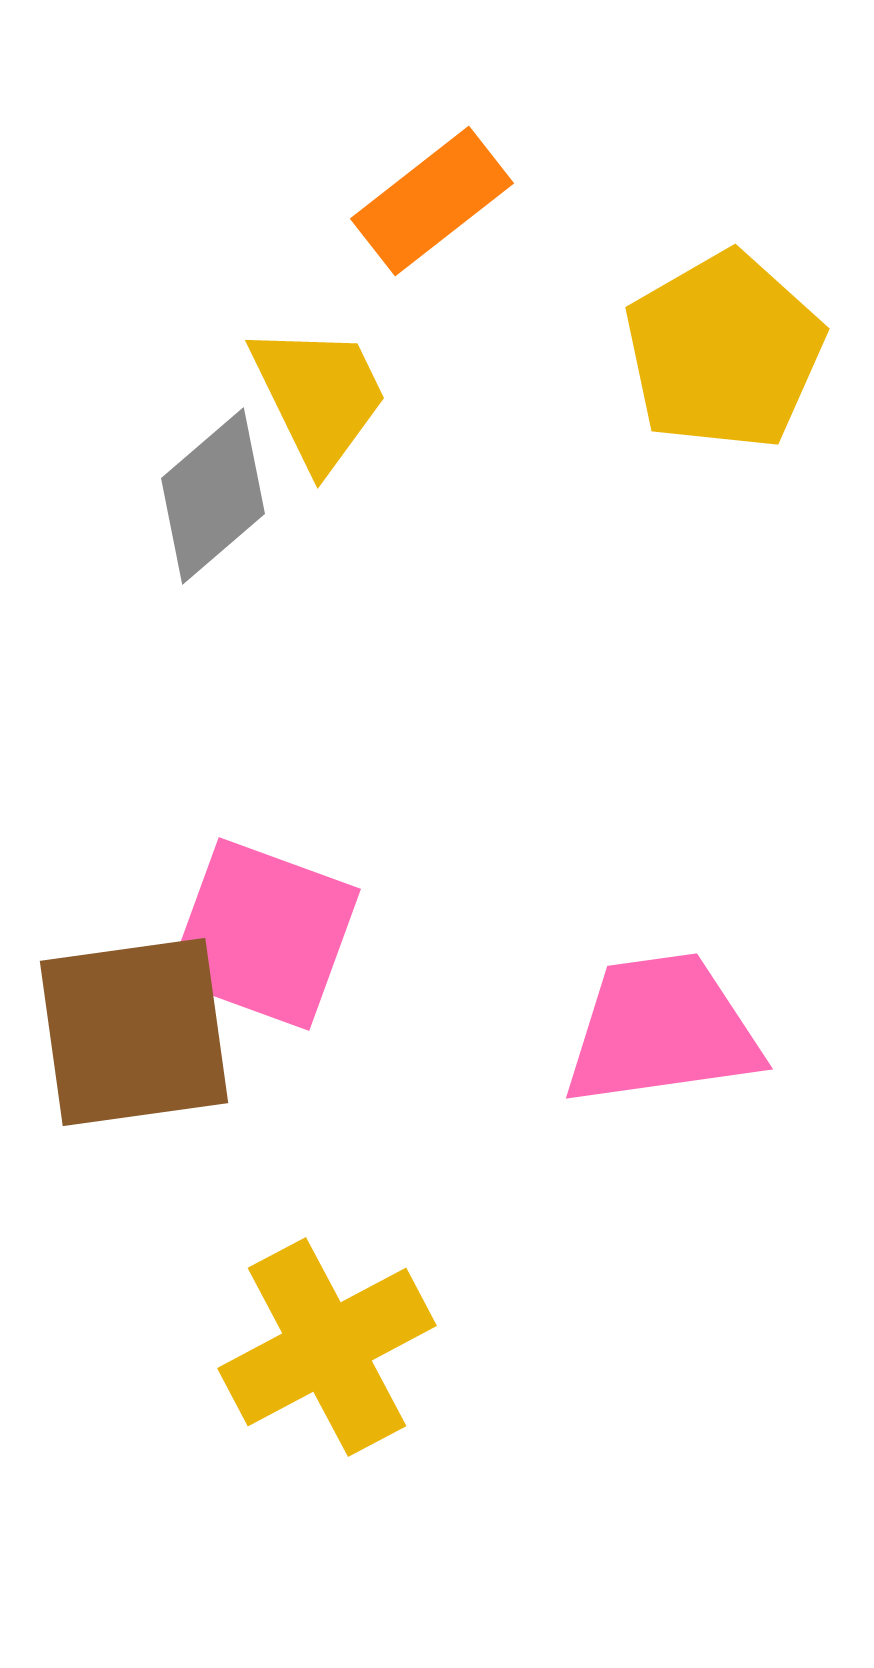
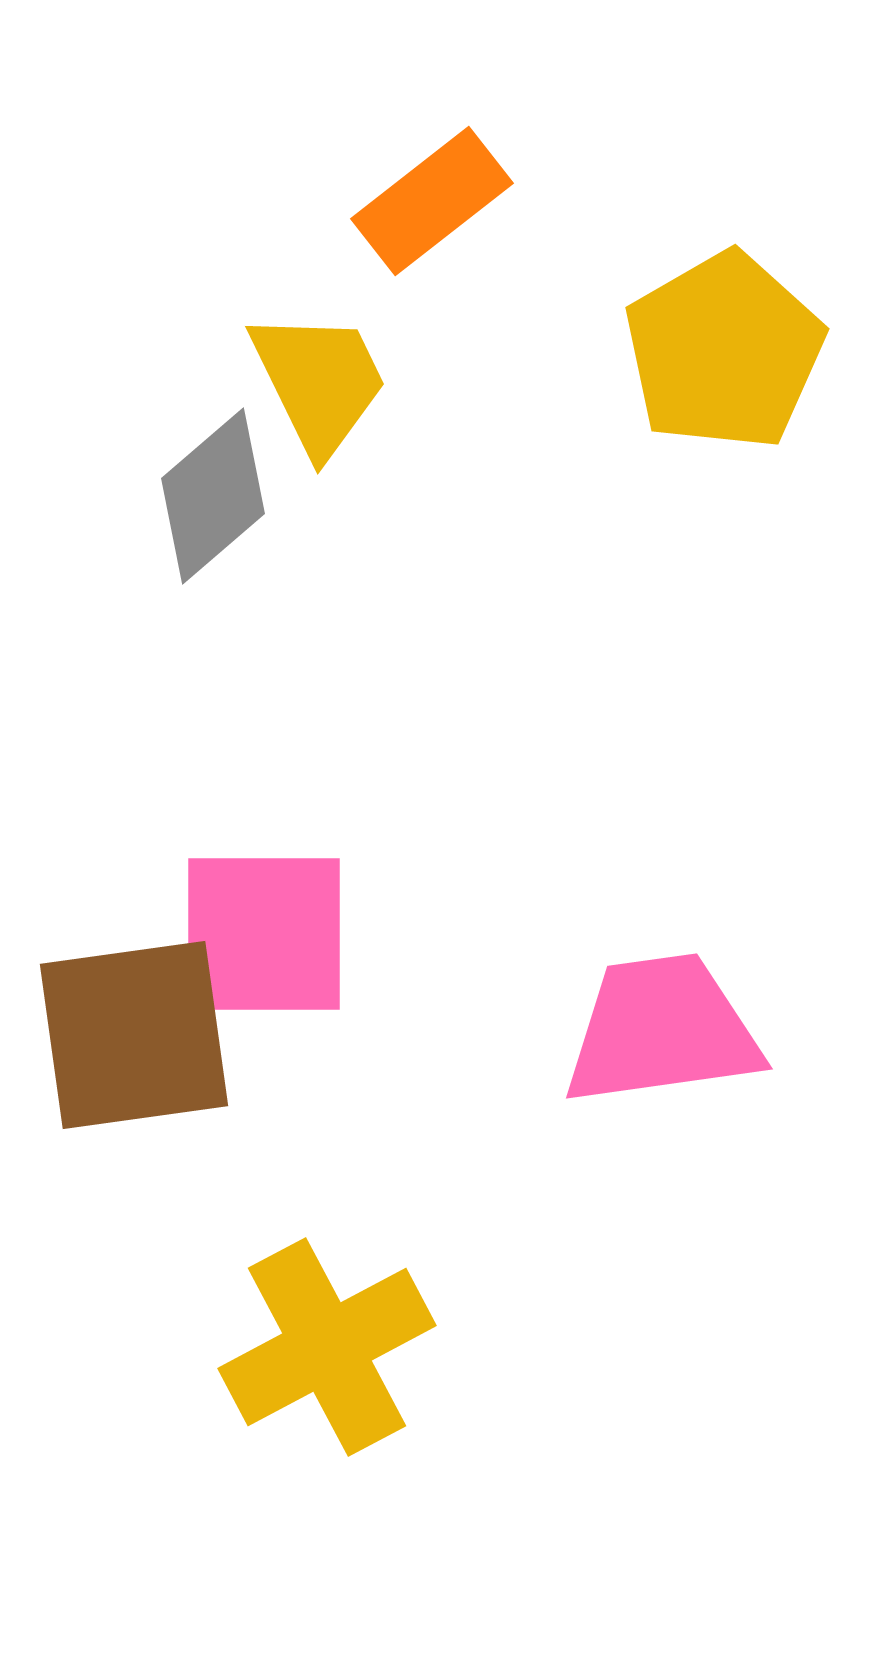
yellow trapezoid: moved 14 px up
pink square: rotated 20 degrees counterclockwise
brown square: moved 3 px down
